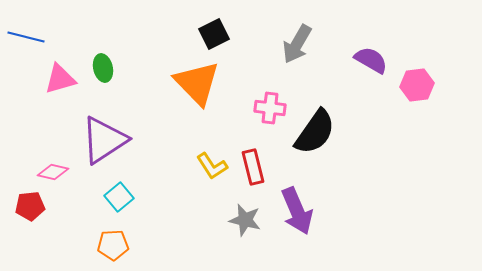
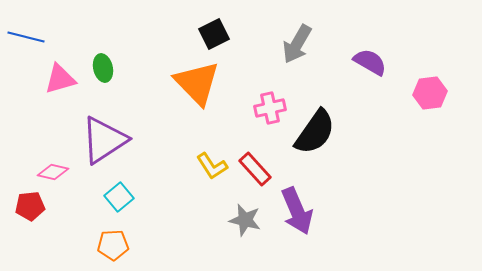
purple semicircle: moved 1 px left, 2 px down
pink hexagon: moved 13 px right, 8 px down
pink cross: rotated 20 degrees counterclockwise
red rectangle: moved 2 px right, 2 px down; rotated 28 degrees counterclockwise
